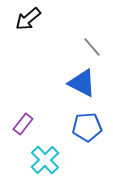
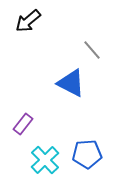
black arrow: moved 2 px down
gray line: moved 3 px down
blue triangle: moved 11 px left
blue pentagon: moved 27 px down
